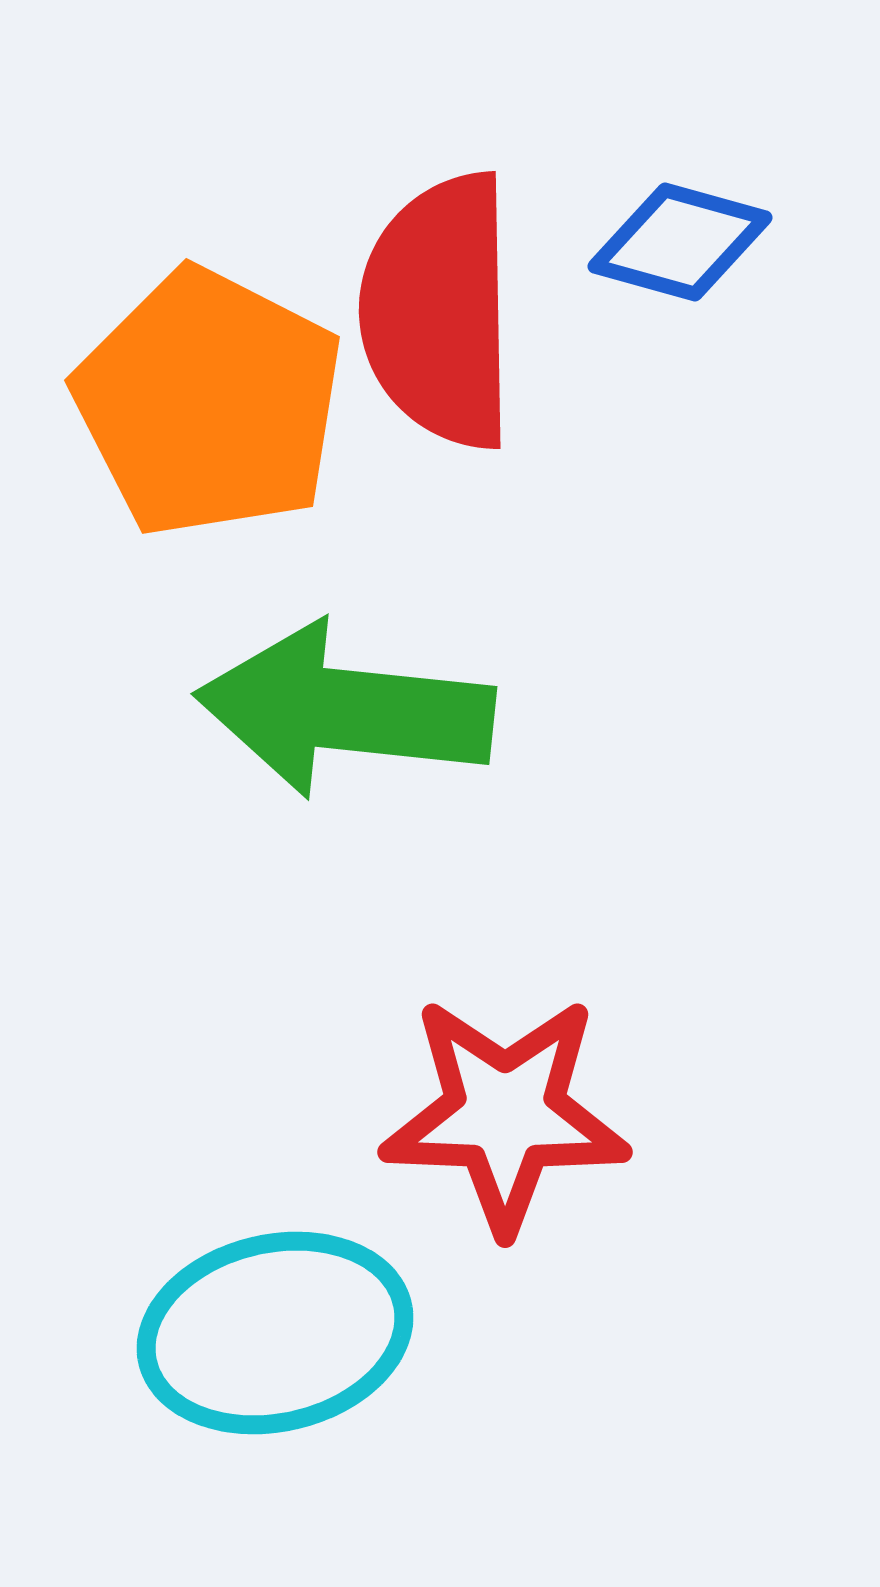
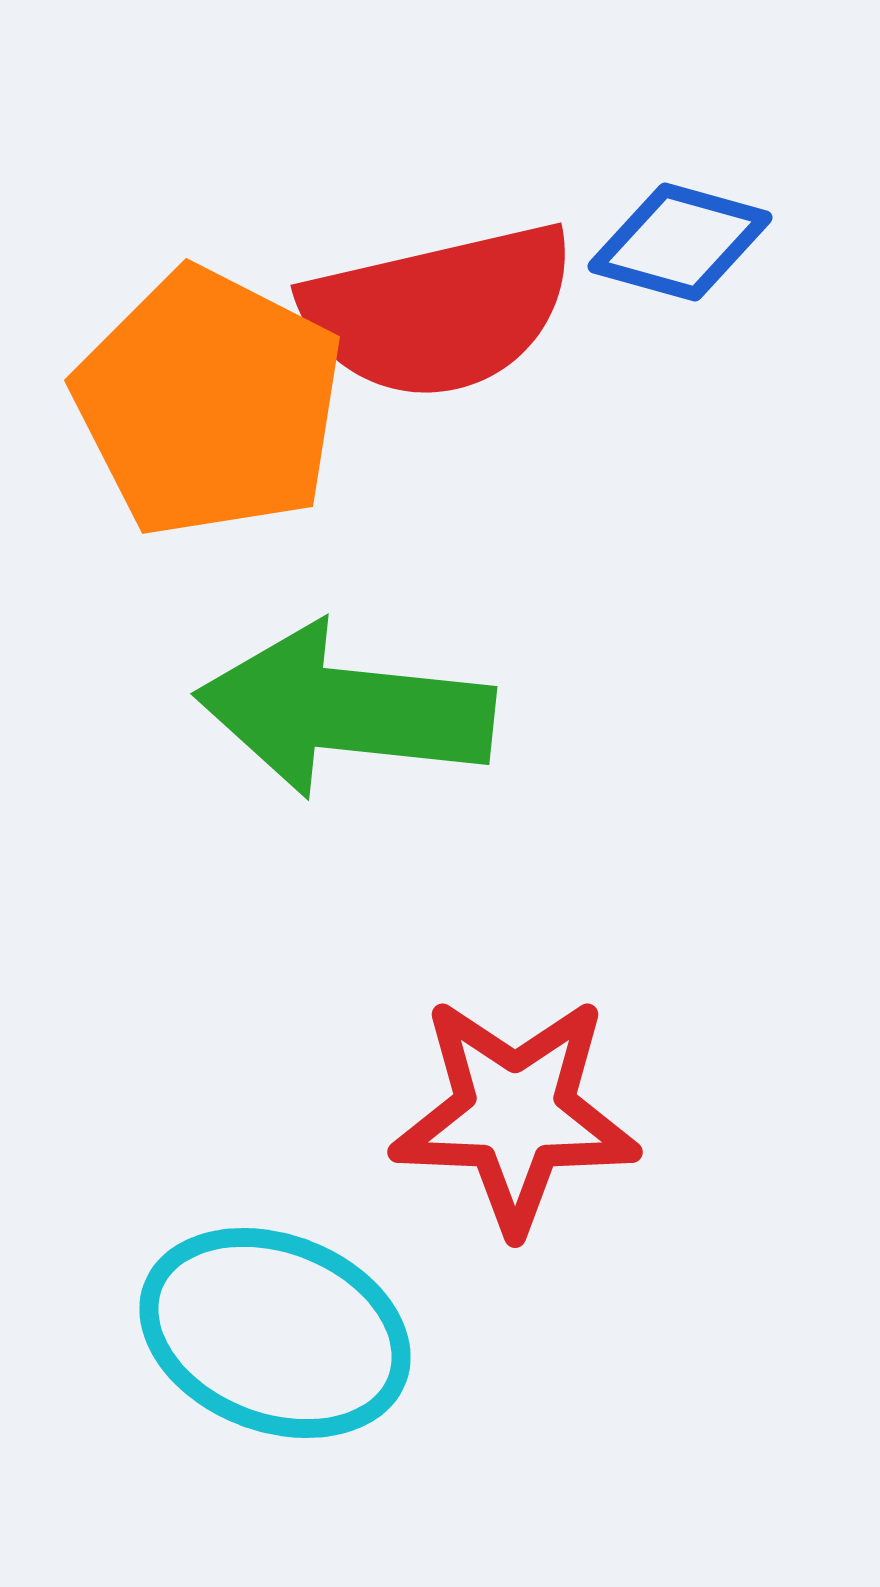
red semicircle: rotated 102 degrees counterclockwise
red star: moved 10 px right
cyan ellipse: rotated 34 degrees clockwise
